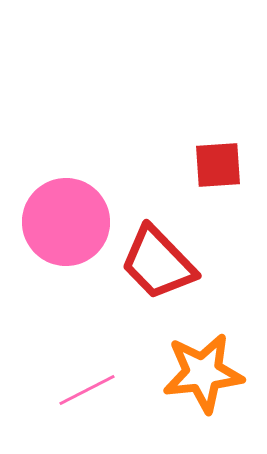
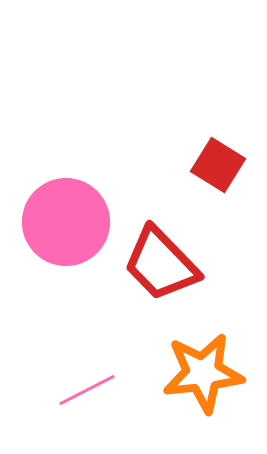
red square: rotated 36 degrees clockwise
red trapezoid: moved 3 px right, 1 px down
